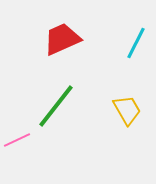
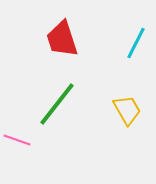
red trapezoid: rotated 84 degrees counterclockwise
green line: moved 1 px right, 2 px up
pink line: rotated 44 degrees clockwise
